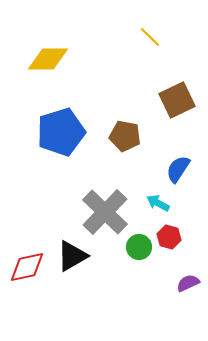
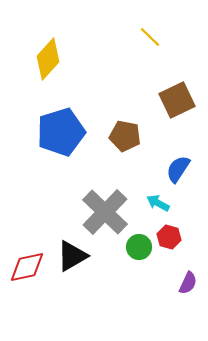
yellow diamond: rotated 48 degrees counterclockwise
purple semicircle: rotated 140 degrees clockwise
